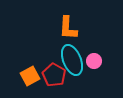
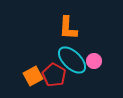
cyan ellipse: rotated 24 degrees counterclockwise
orange square: moved 3 px right
